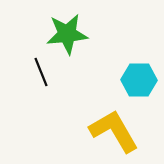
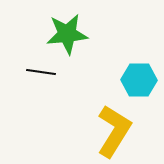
black line: rotated 60 degrees counterclockwise
yellow L-shape: rotated 62 degrees clockwise
